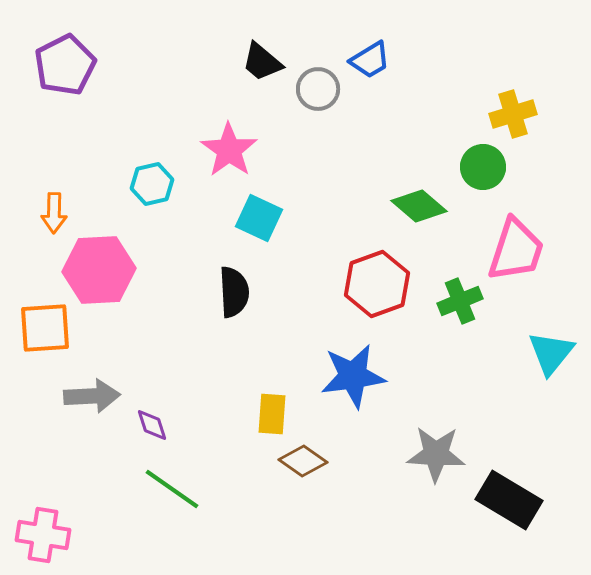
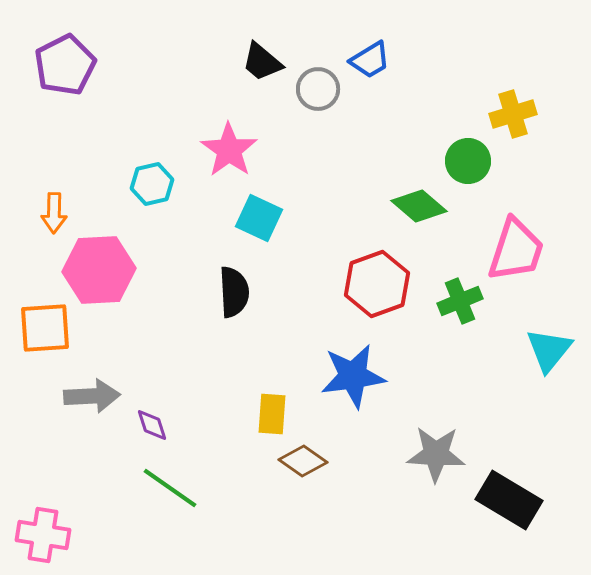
green circle: moved 15 px left, 6 px up
cyan triangle: moved 2 px left, 3 px up
green line: moved 2 px left, 1 px up
